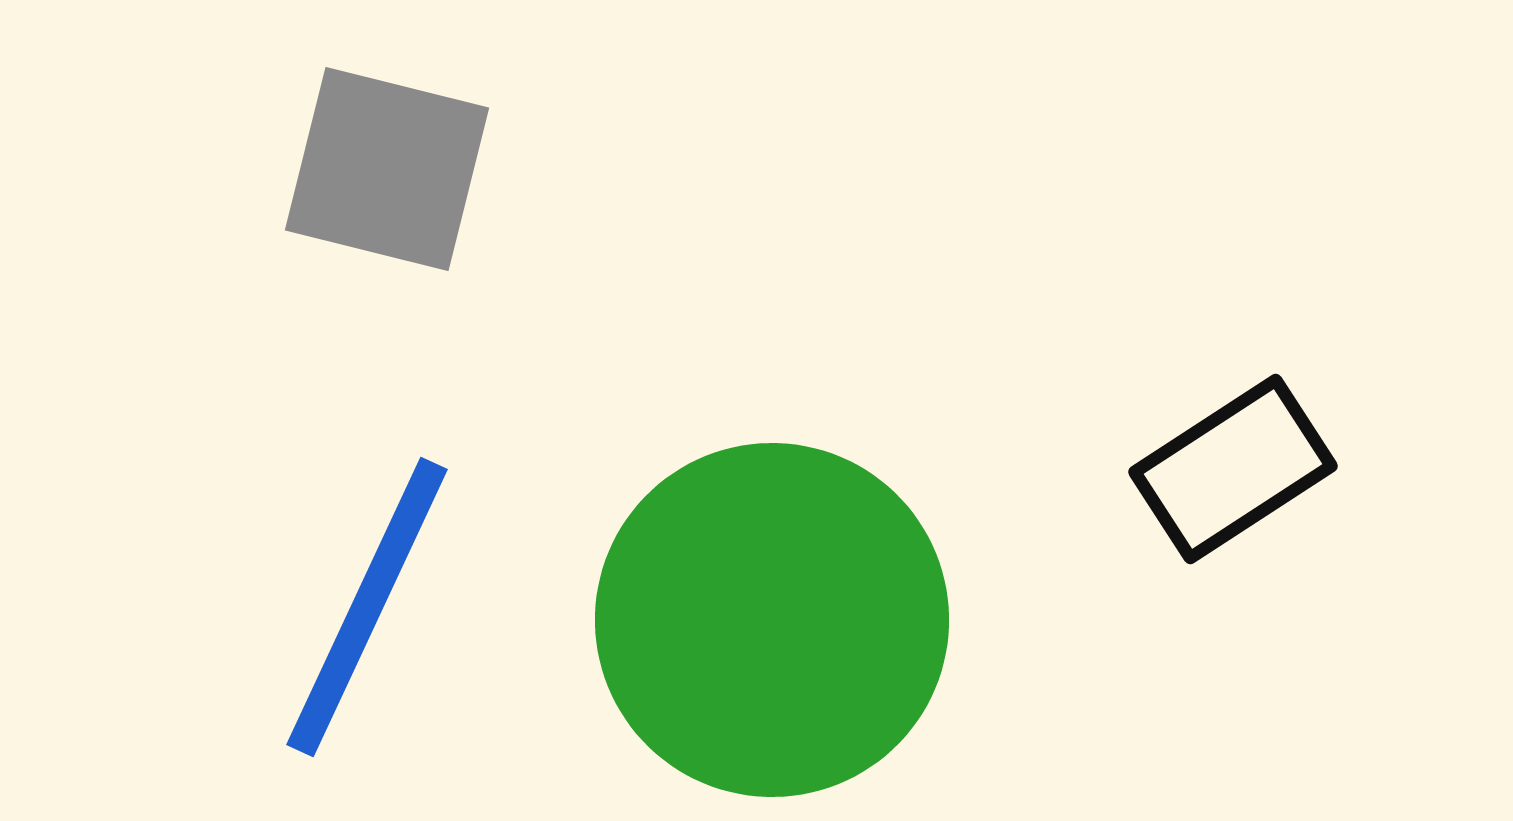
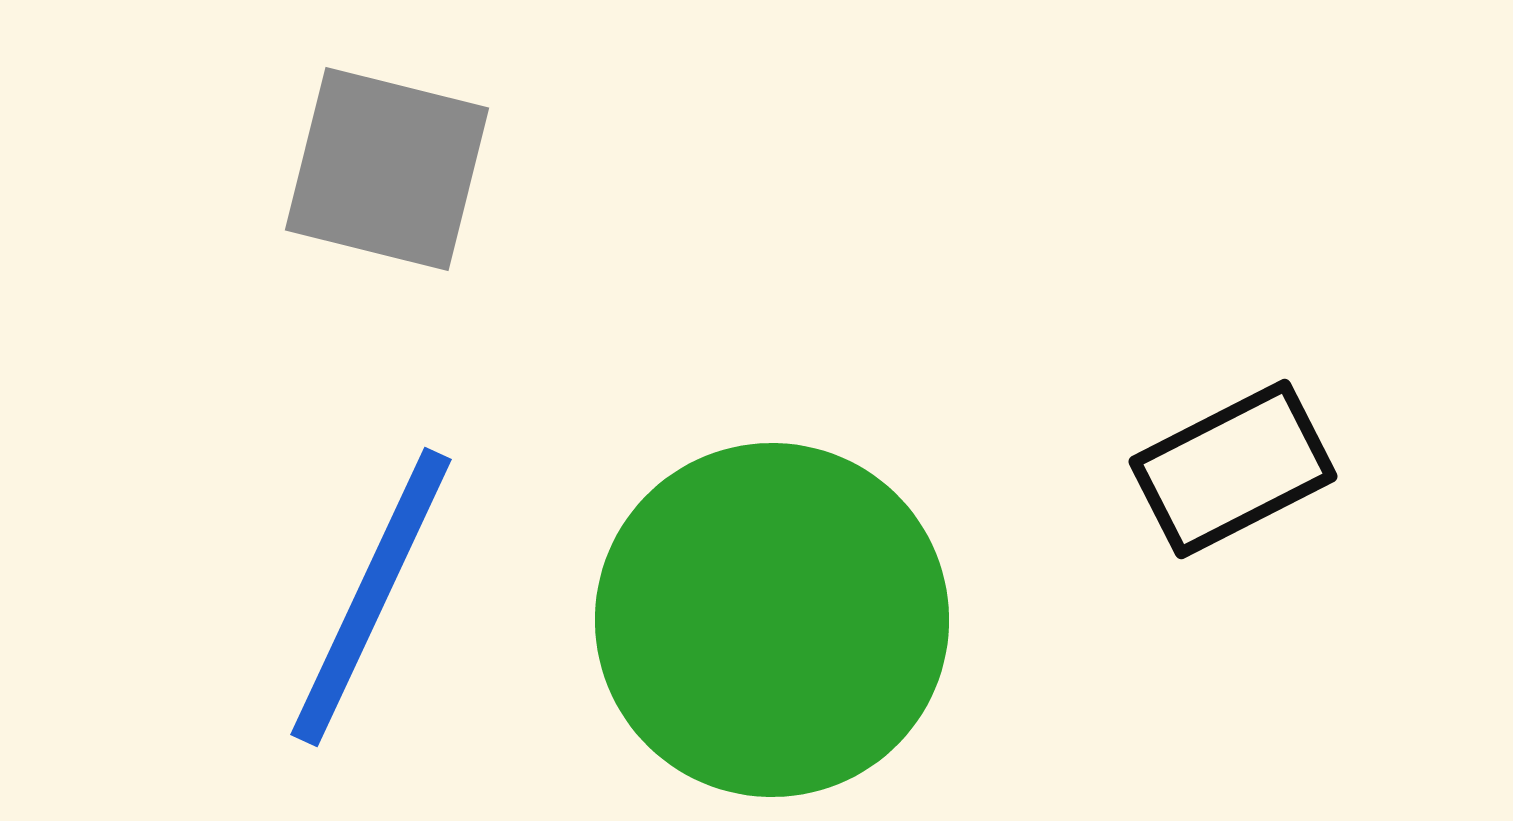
black rectangle: rotated 6 degrees clockwise
blue line: moved 4 px right, 10 px up
